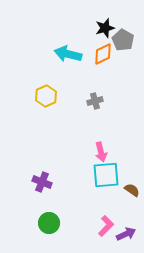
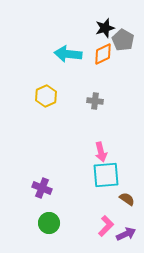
cyan arrow: rotated 8 degrees counterclockwise
gray cross: rotated 21 degrees clockwise
purple cross: moved 6 px down
brown semicircle: moved 5 px left, 9 px down
